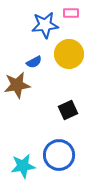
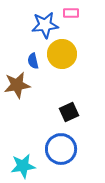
yellow circle: moved 7 px left
blue semicircle: moved 1 px left, 1 px up; rotated 105 degrees clockwise
black square: moved 1 px right, 2 px down
blue circle: moved 2 px right, 6 px up
